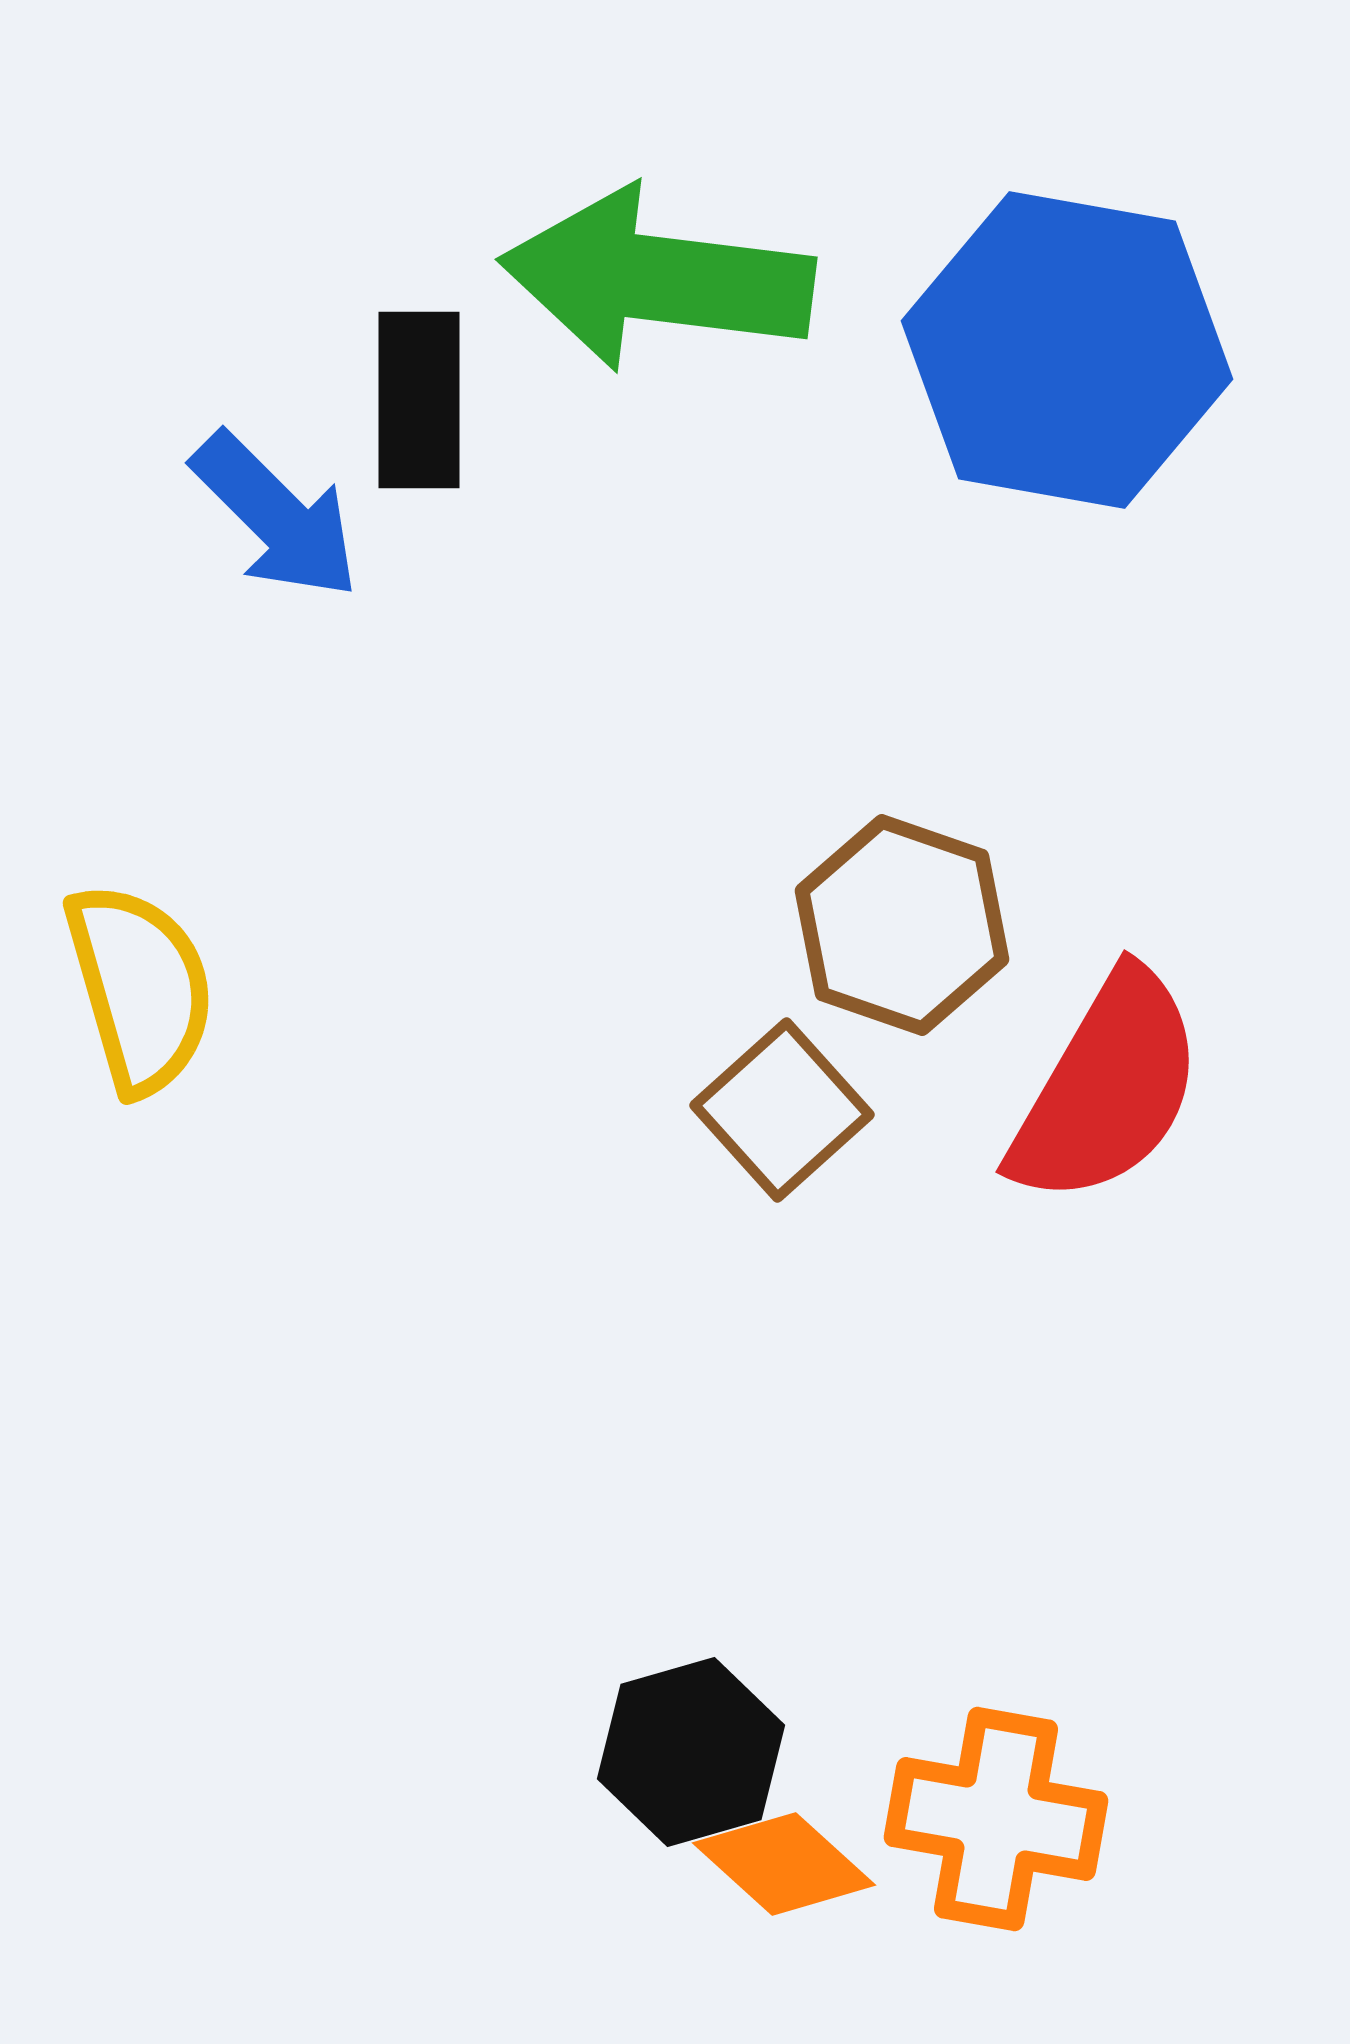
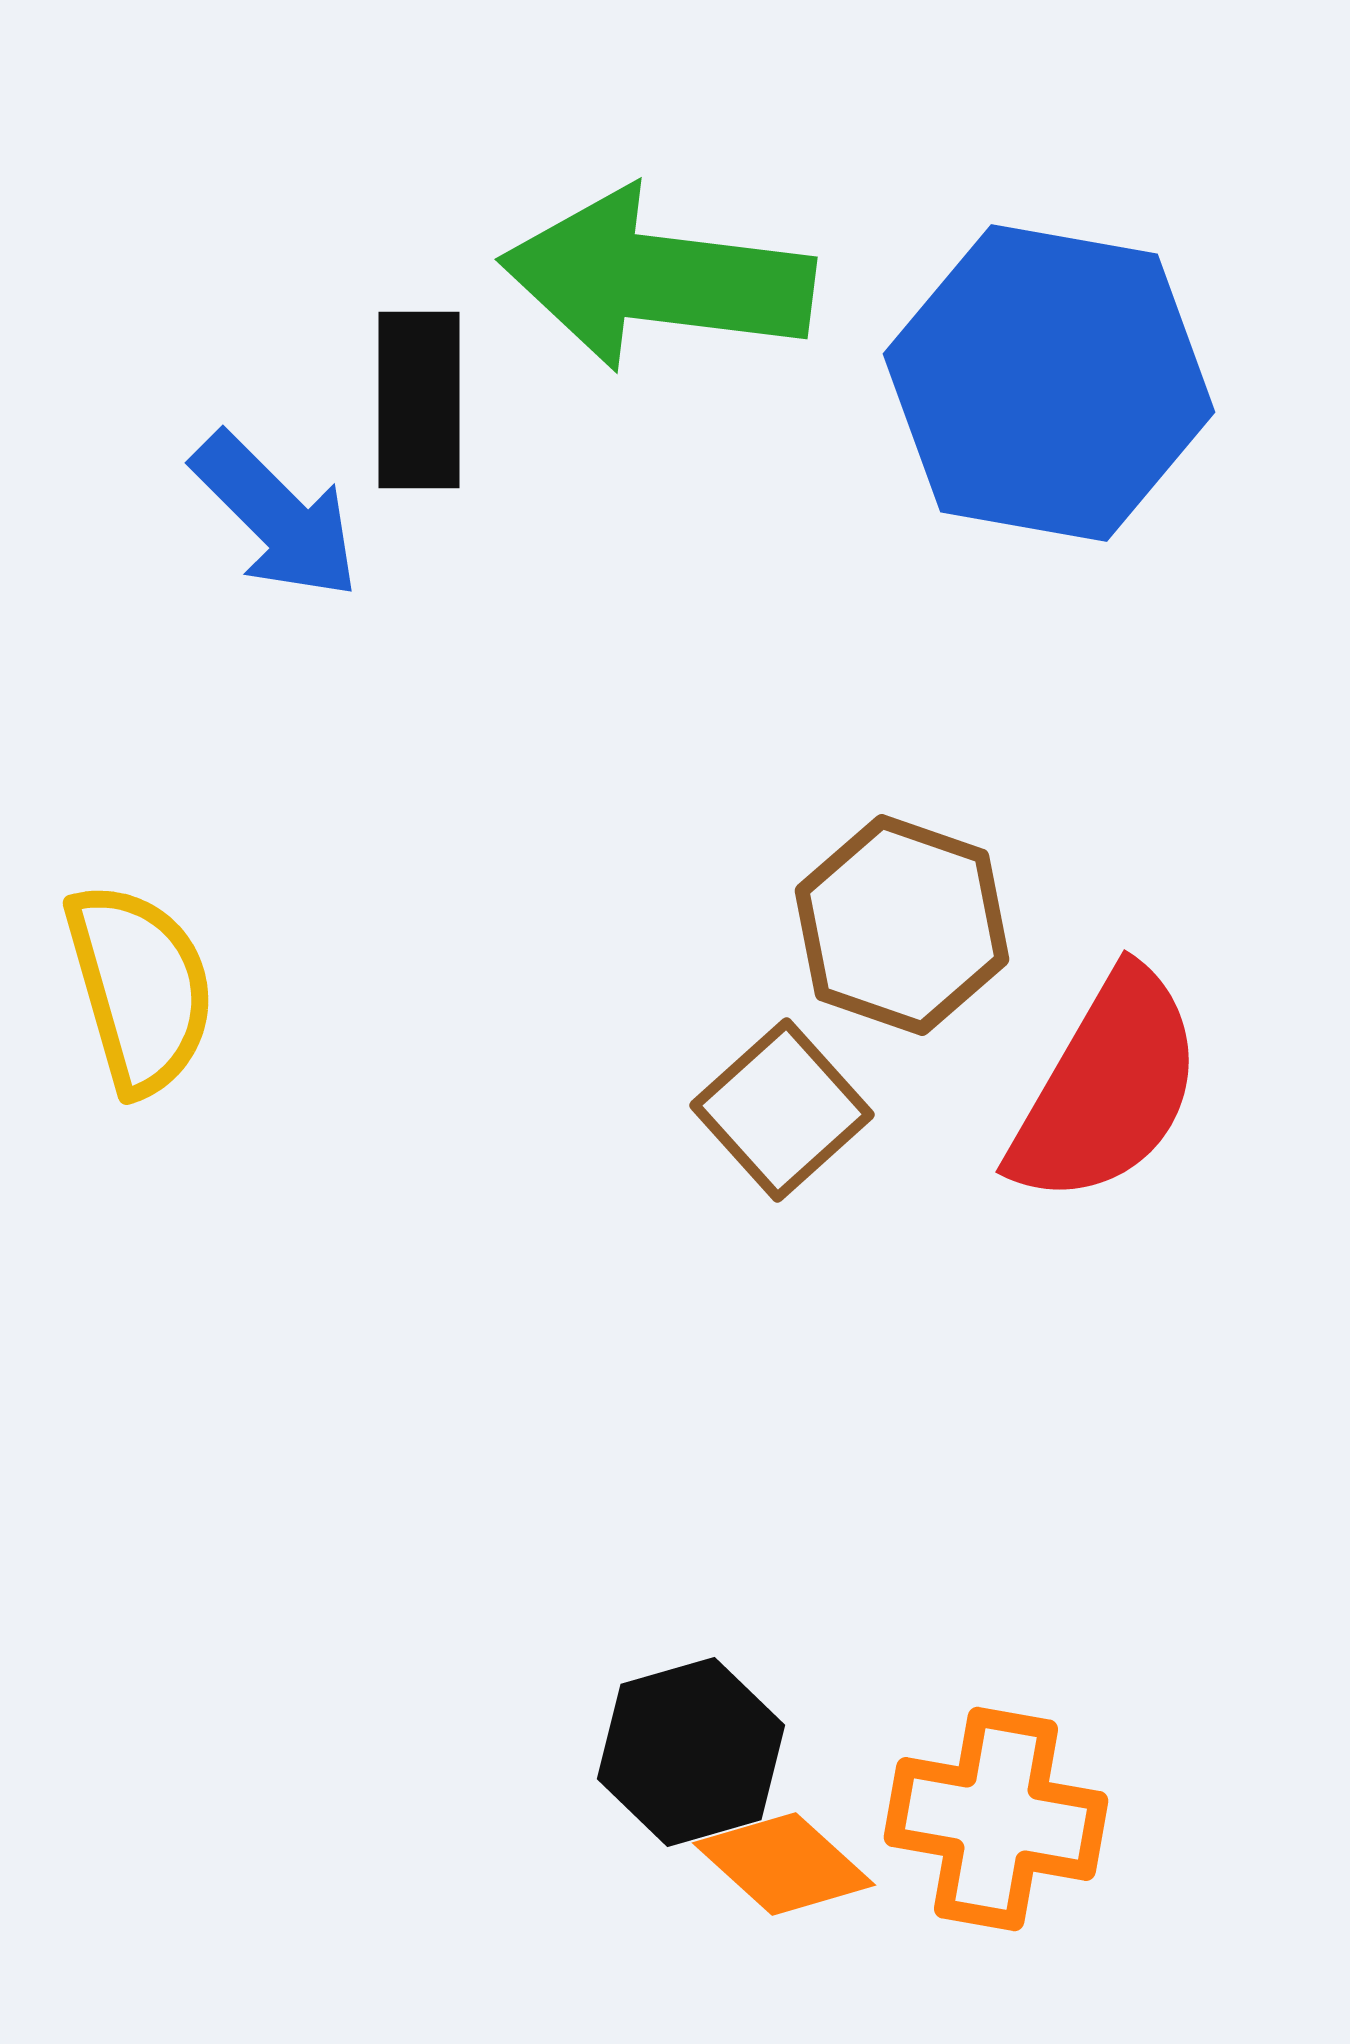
blue hexagon: moved 18 px left, 33 px down
